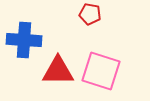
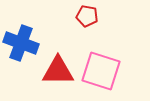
red pentagon: moved 3 px left, 2 px down
blue cross: moved 3 px left, 3 px down; rotated 16 degrees clockwise
